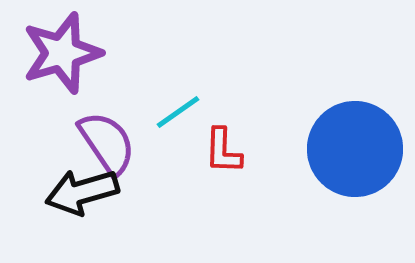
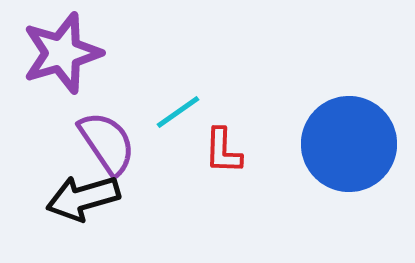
blue circle: moved 6 px left, 5 px up
black arrow: moved 1 px right, 6 px down
